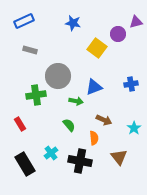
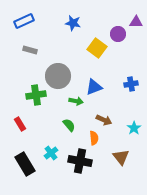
purple triangle: rotated 16 degrees clockwise
brown triangle: moved 2 px right
